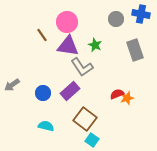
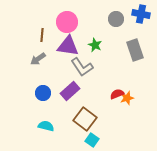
brown line: rotated 40 degrees clockwise
gray arrow: moved 26 px right, 26 px up
